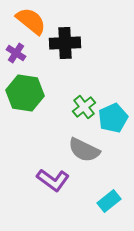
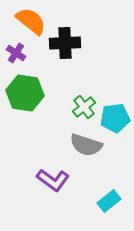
cyan pentagon: moved 2 px right; rotated 16 degrees clockwise
gray semicircle: moved 2 px right, 5 px up; rotated 8 degrees counterclockwise
